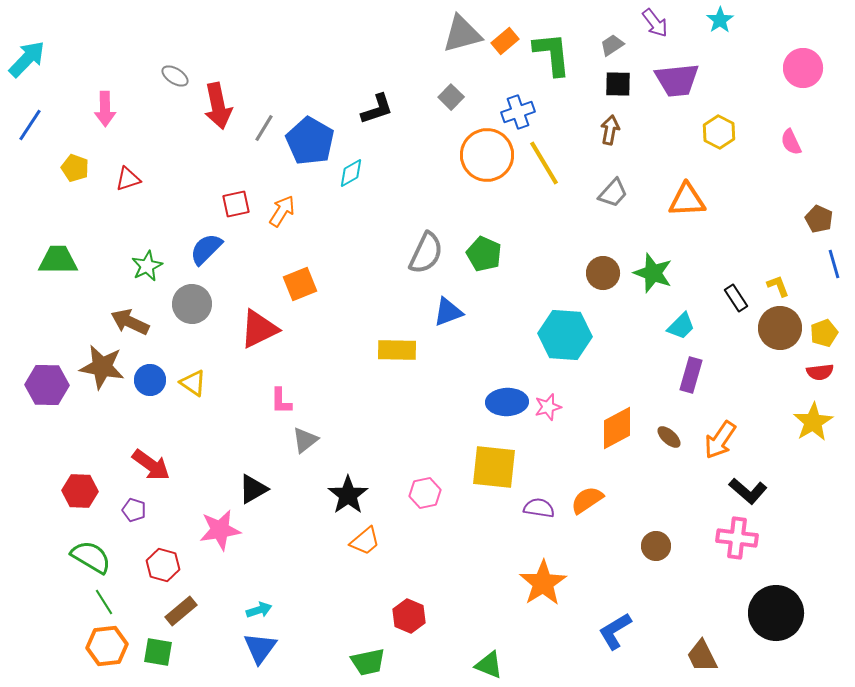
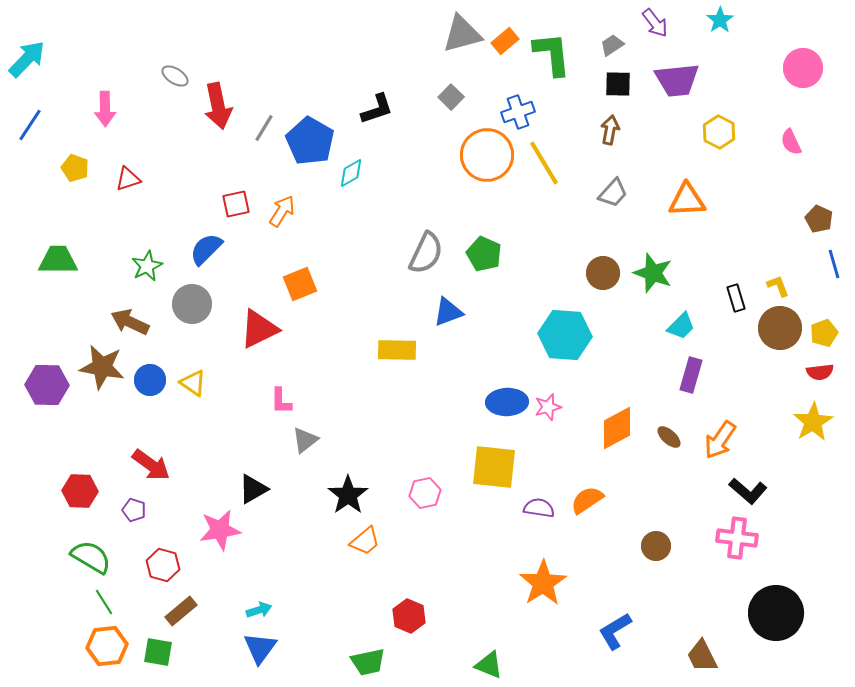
black rectangle at (736, 298): rotated 16 degrees clockwise
